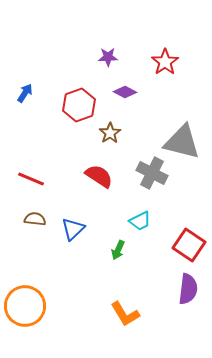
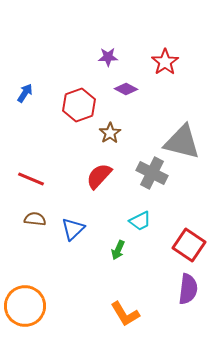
purple diamond: moved 1 px right, 3 px up
red semicircle: rotated 80 degrees counterclockwise
